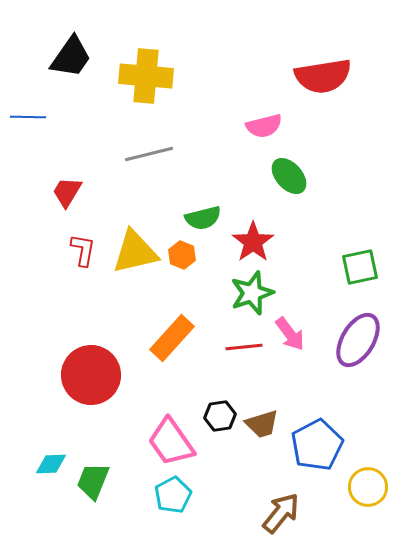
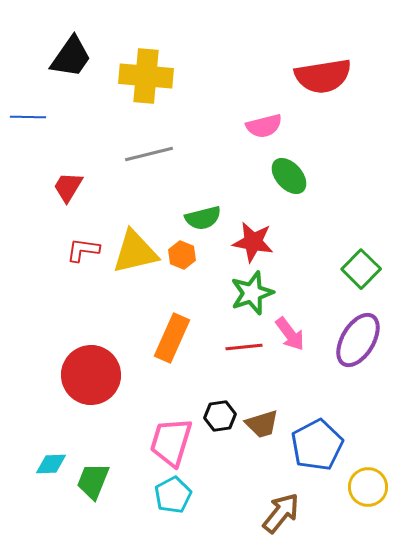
red trapezoid: moved 1 px right, 5 px up
red star: rotated 27 degrees counterclockwise
red L-shape: rotated 92 degrees counterclockwise
green square: moved 1 px right, 2 px down; rotated 33 degrees counterclockwise
orange rectangle: rotated 18 degrees counterclockwise
pink trapezoid: rotated 52 degrees clockwise
